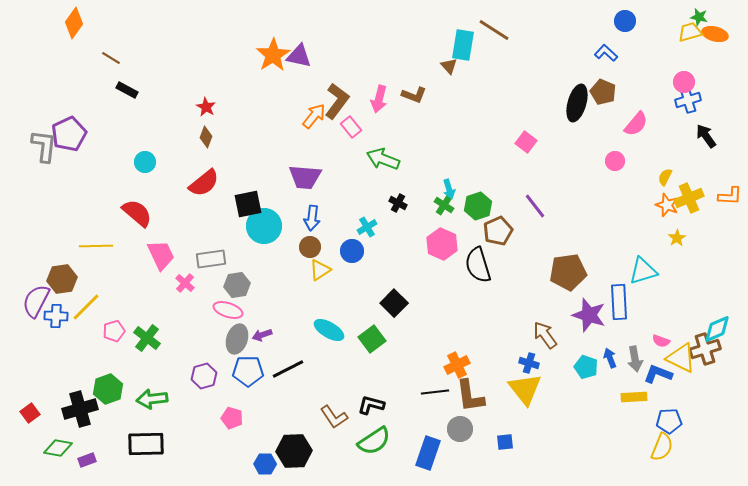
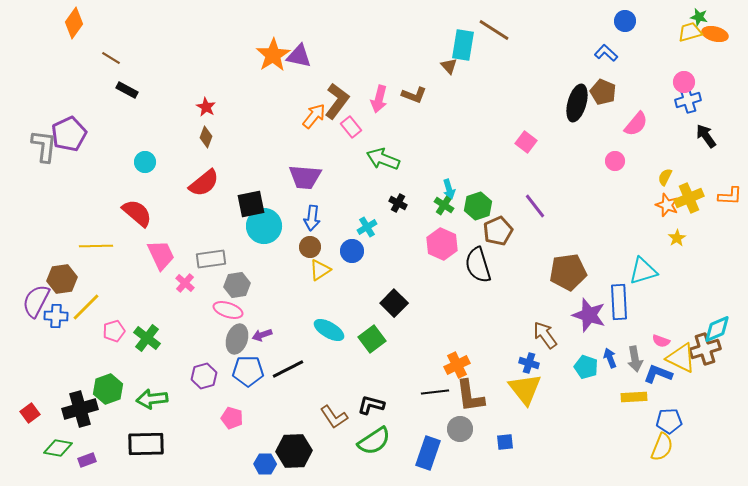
black square at (248, 204): moved 3 px right
